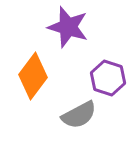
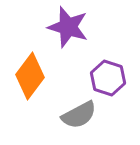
orange diamond: moved 3 px left
